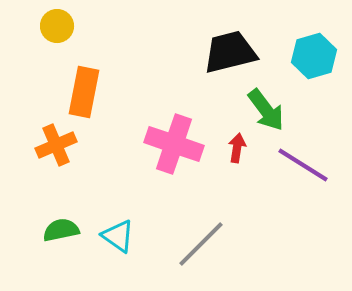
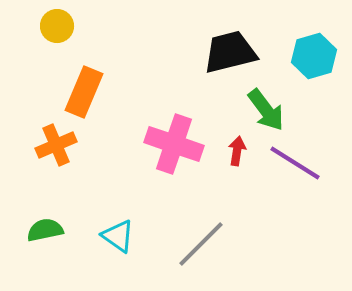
orange rectangle: rotated 12 degrees clockwise
red arrow: moved 3 px down
purple line: moved 8 px left, 2 px up
green semicircle: moved 16 px left
